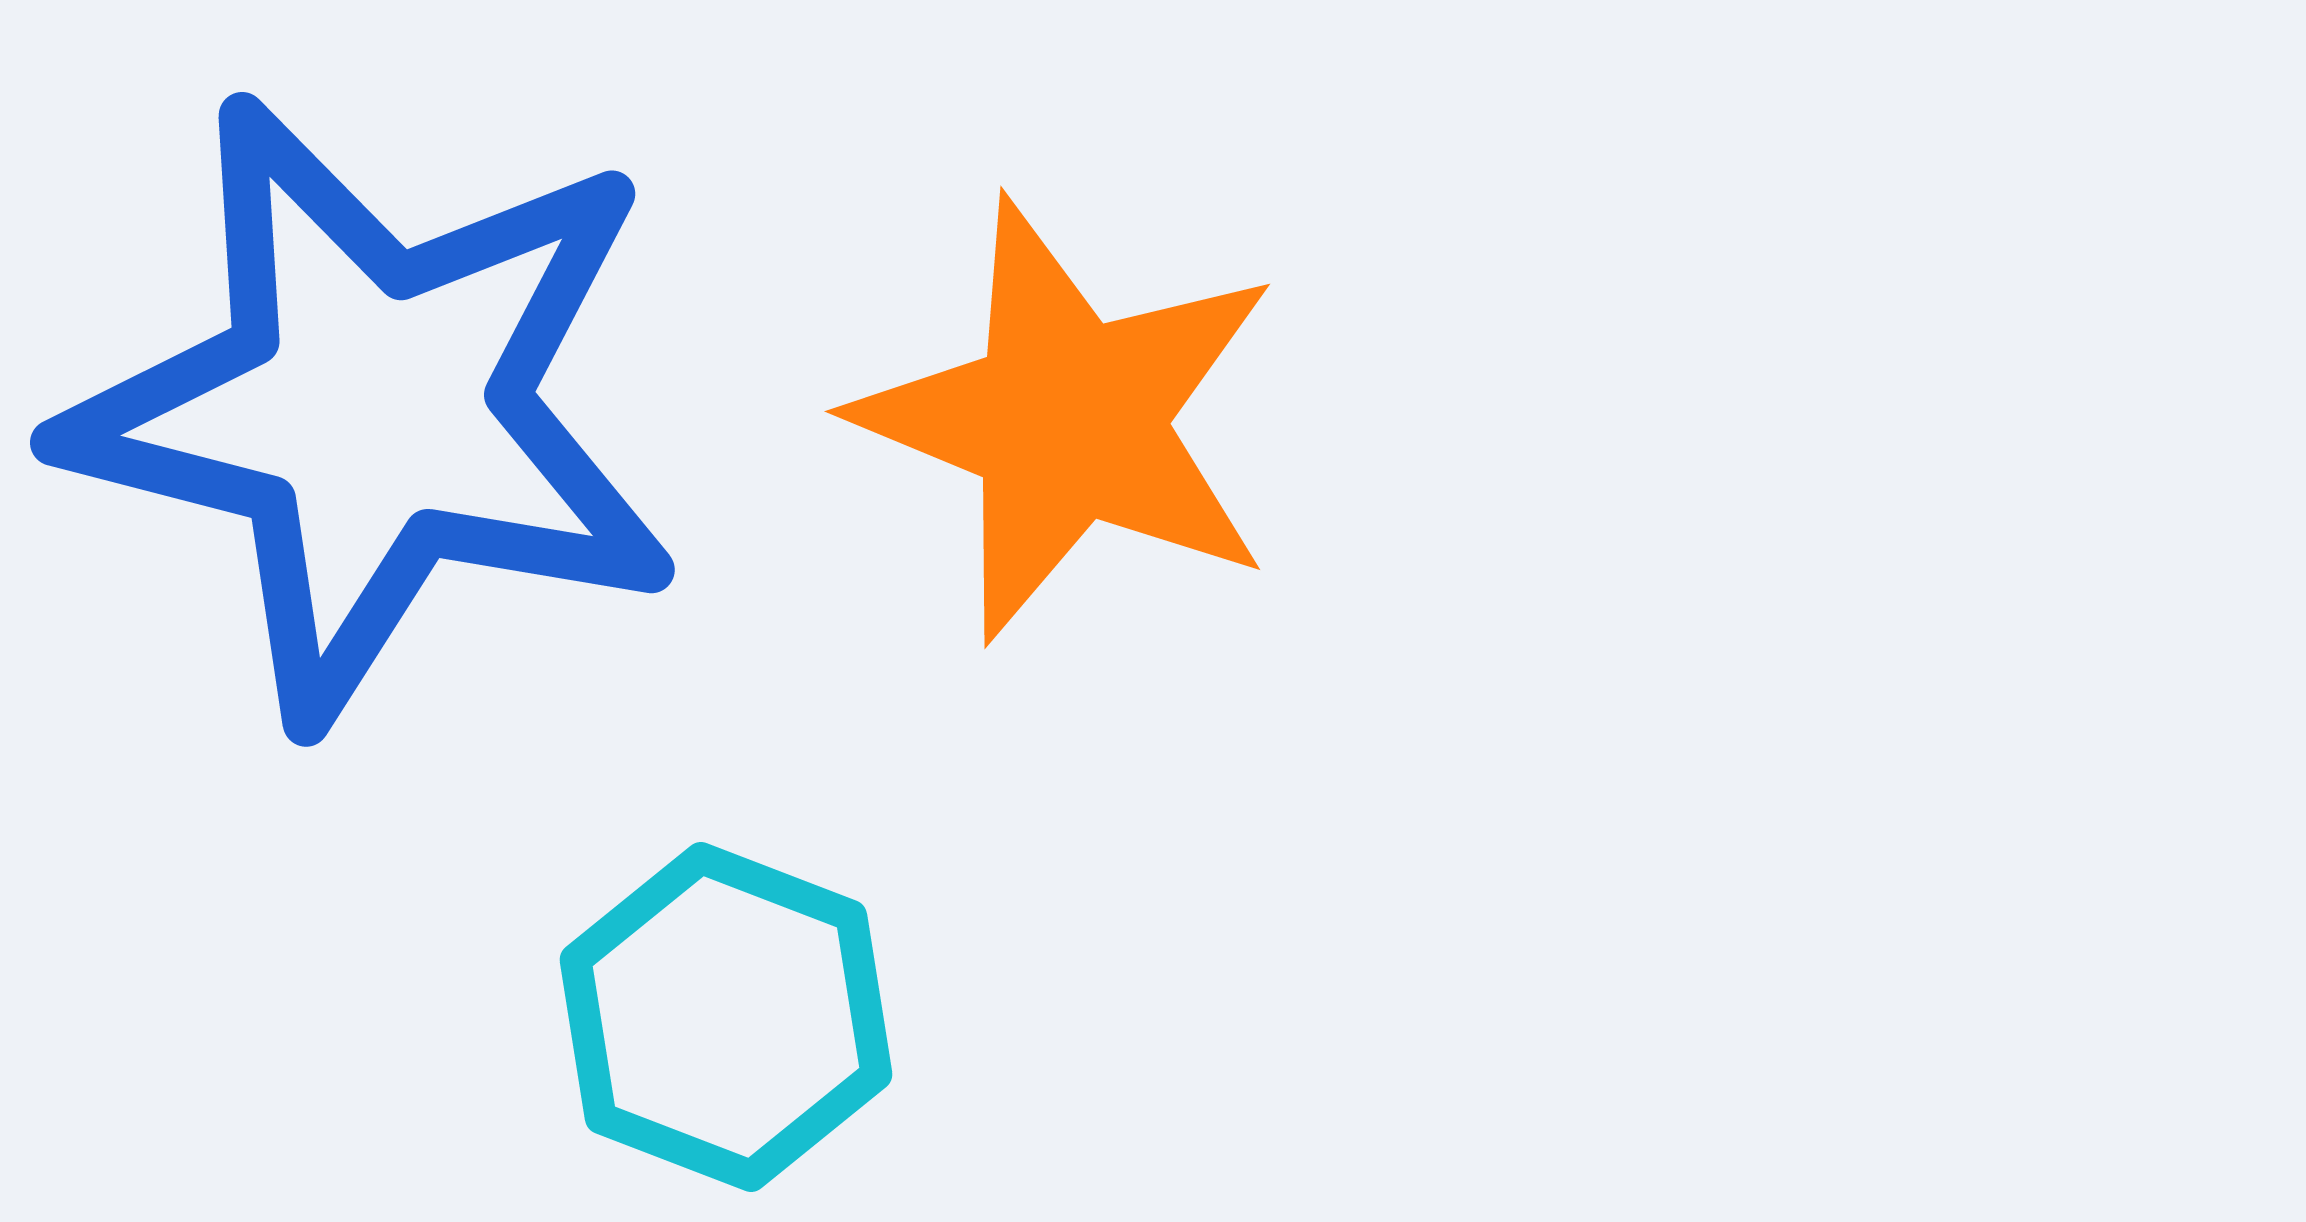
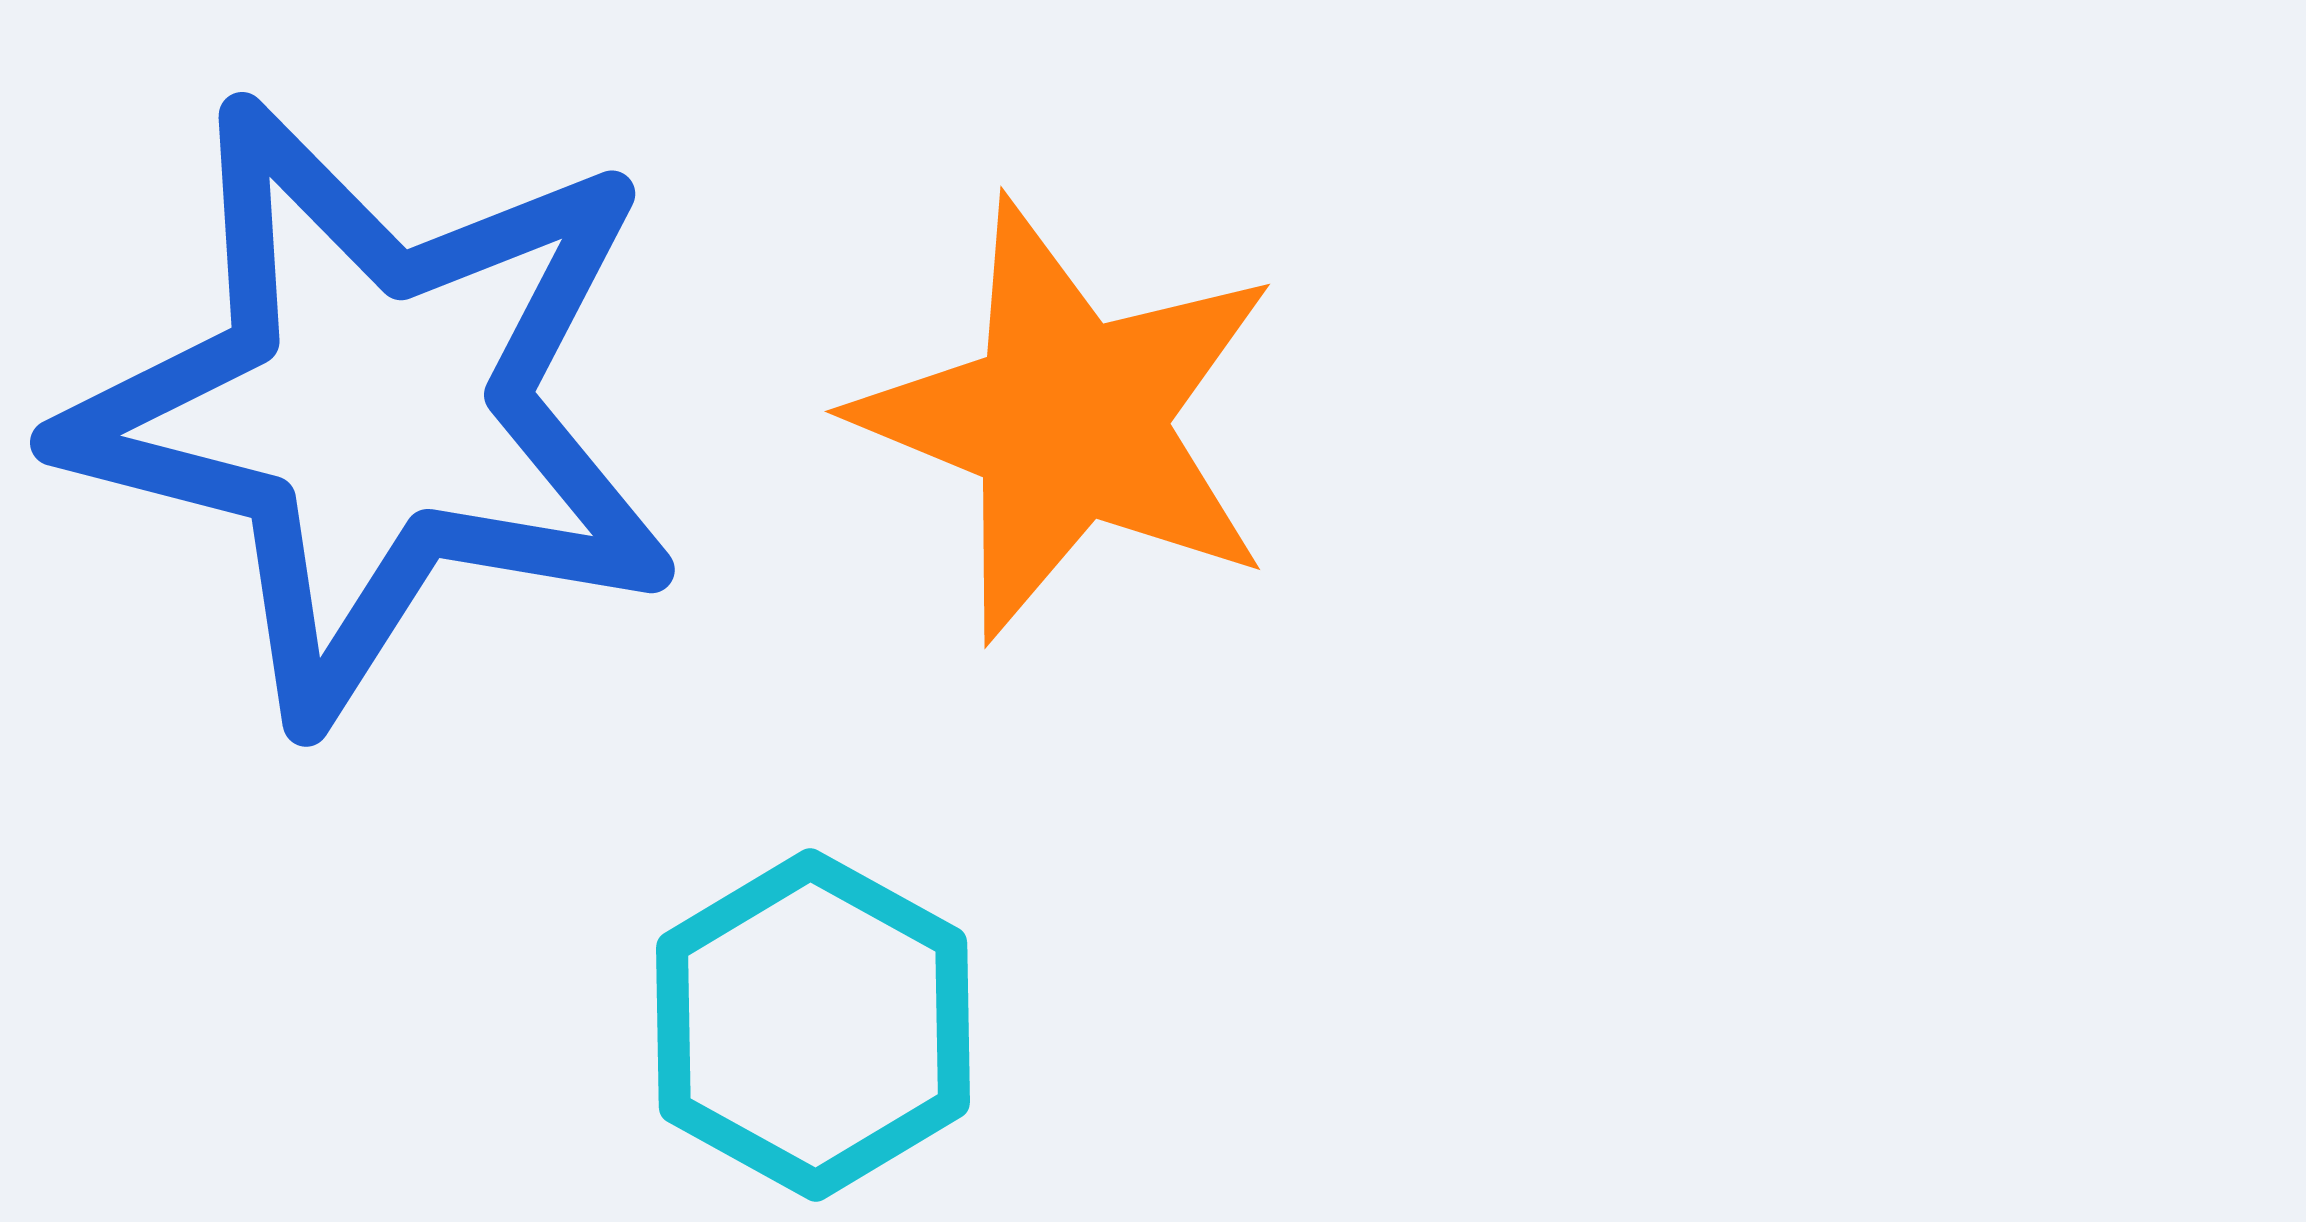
cyan hexagon: moved 87 px right, 8 px down; rotated 8 degrees clockwise
